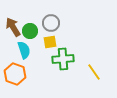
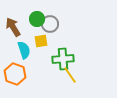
gray circle: moved 1 px left, 1 px down
green circle: moved 7 px right, 12 px up
yellow square: moved 9 px left, 1 px up
yellow line: moved 24 px left, 3 px down
